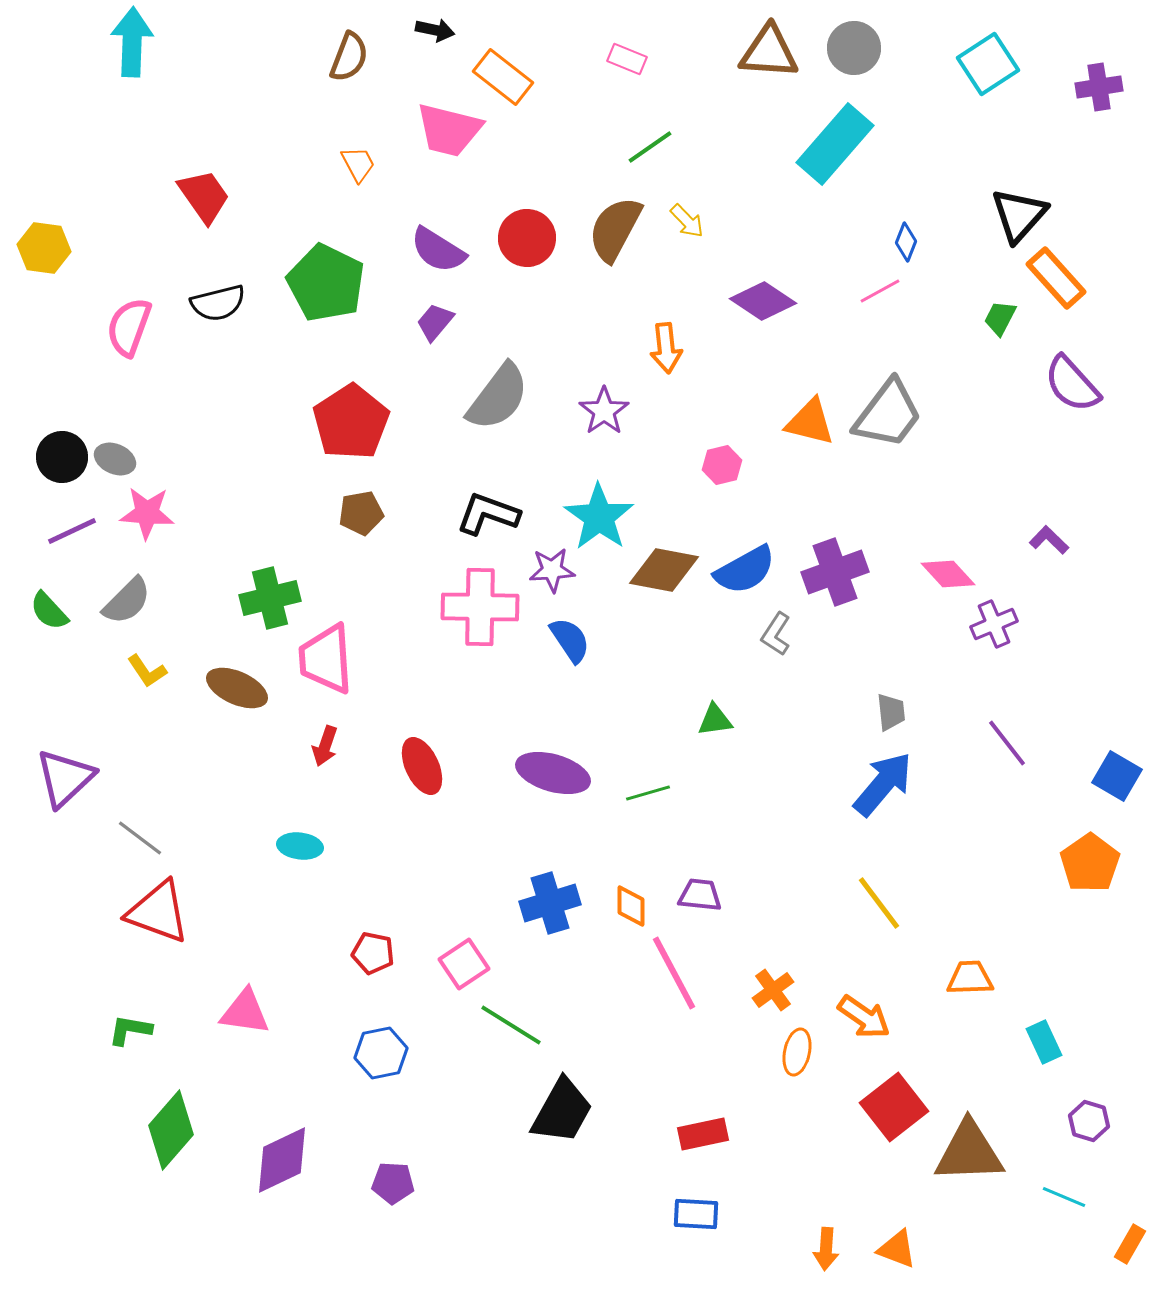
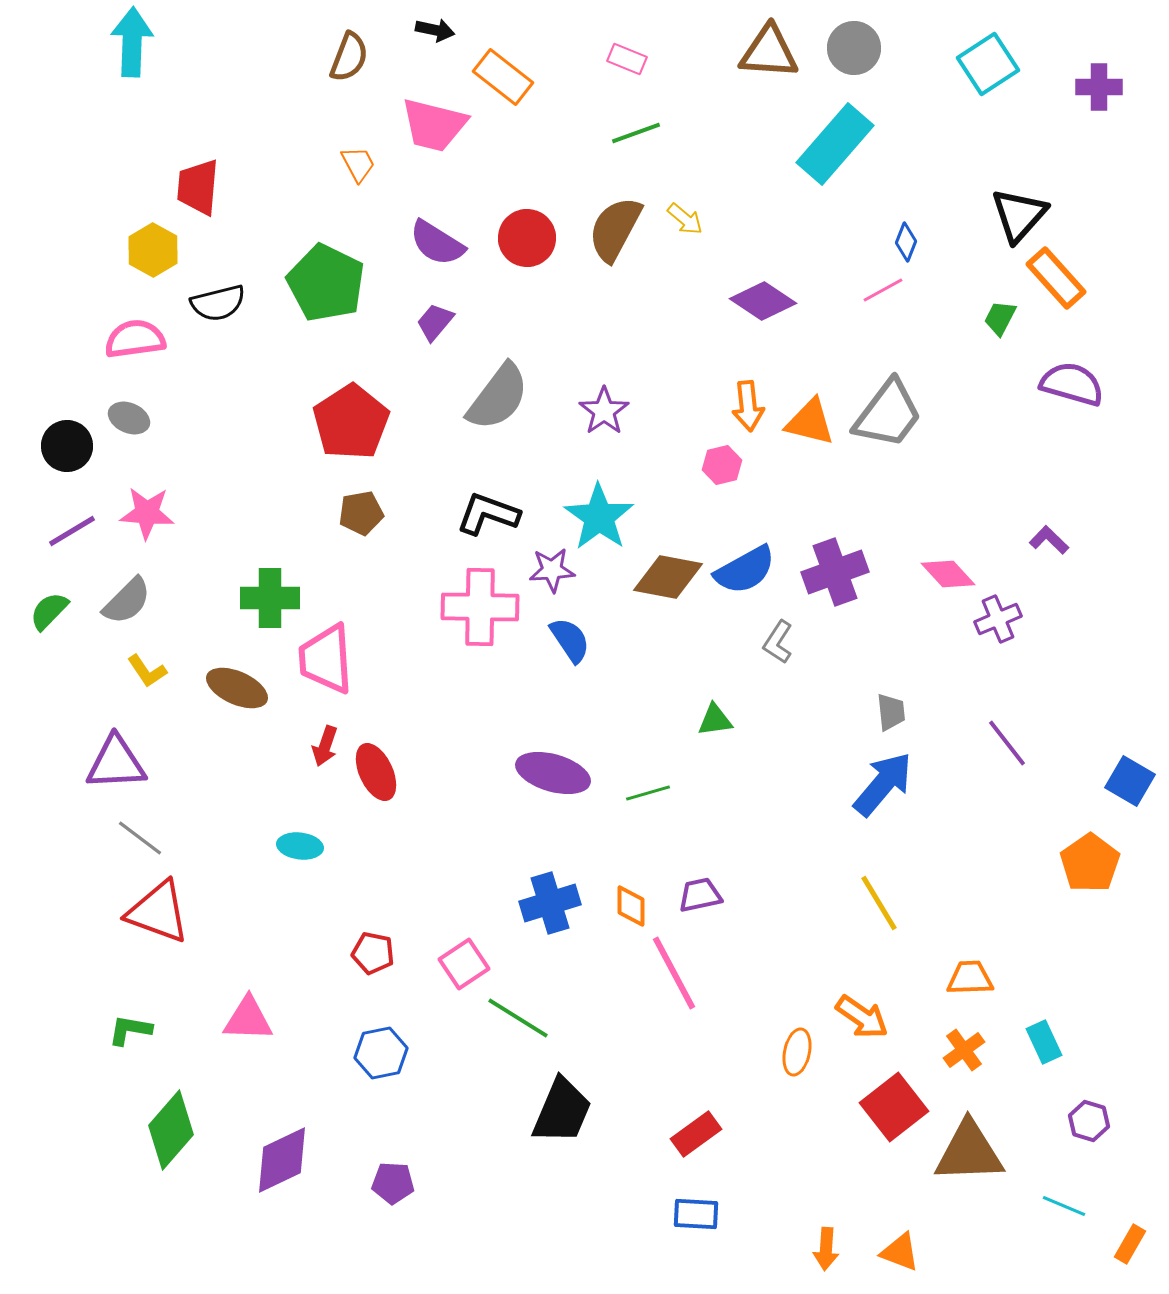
purple cross at (1099, 87): rotated 9 degrees clockwise
pink trapezoid at (449, 130): moved 15 px left, 5 px up
green line at (650, 147): moved 14 px left, 14 px up; rotated 15 degrees clockwise
red trapezoid at (204, 196): moved 6 px left, 9 px up; rotated 140 degrees counterclockwise
yellow arrow at (687, 221): moved 2 px left, 2 px up; rotated 6 degrees counterclockwise
yellow hexagon at (44, 248): moved 109 px right, 2 px down; rotated 21 degrees clockwise
purple semicircle at (438, 250): moved 1 px left, 7 px up
pink line at (880, 291): moved 3 px right, 1 px up
pink semicircle at (129, 327): moved 6 px right, 12 px down; rotated 62 degrees clockwise
orange arrow at (666, 348): moved 82 px right, 58 px down
purple semicircle at (1072, 384): rotated 148 degrees clockwise
black circle at (62, 457): moved 5 px right, 11 px up
gray ellipse at (115, 459): moved 14 px right, 41 px up
purple line at (72, 531): rotated 6 degrees counterclockwise
brown diamond at (664, 570): moved 4 px right, 7 px down
green cross at (270, 598): rotated 14 degrees clockwise
green semicircle at (49, 611): rotated 87 degrees clockwise
purple cross at (994, 624): moved 4 px right, 5 px up
gray L-shape at (776, 634): moved 2 px right, 8 px down
red ellipse at (422, 766): moved 46 px left, 6 px down
blue square at (1117, 776): moved 13 px right, 5 px down
purple triangle at (65, 778): moved 51 px right, 15 px up; rotated 40 degrees clockwise
purple trapezoid at (700, 895): rotated 18 degrees counterclockwise
yellow line at (879, 903): rotated 6 degrees clockwise
orange cross at (773, 990): moved 191 px right, 60 px down
pink triangle at (245, 1012): moved 3 px right, 7 px down; rotated 6 degrees counterclockwise
orange arrow at (864, 1017): moved 2 px left
green line at (511, 1025): moved 7 px right, 7 px up
black trapezoid at (562, 1111): rotated 6 degrees counterclockwise
red rectangle at (703, 1134): moved 7 px left; rotated 24 degrees counterclockwise
cyan line at (1064, 1197): moved 9 px down
orange triangle at (897, 1249): moved 3 px right, 3 px down
